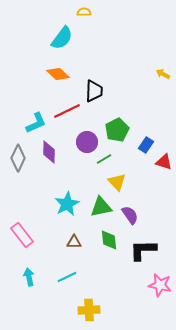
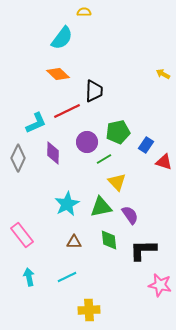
green pentagon: moved 1 px right, 2 px down; rotated 15 degrees clockwise
purple diamond: moved 4 px right, 1 px down
